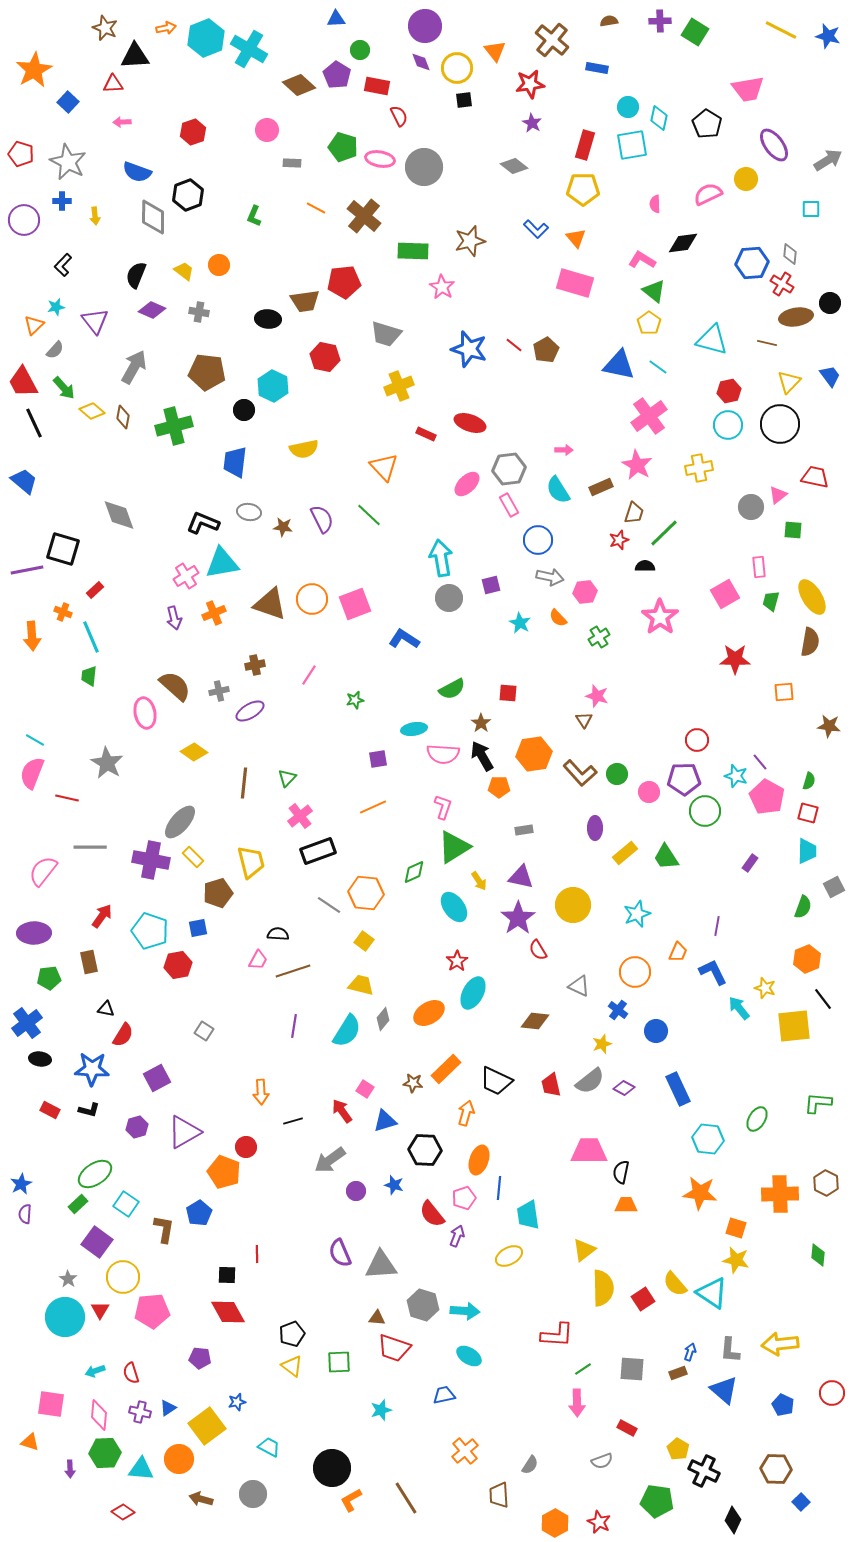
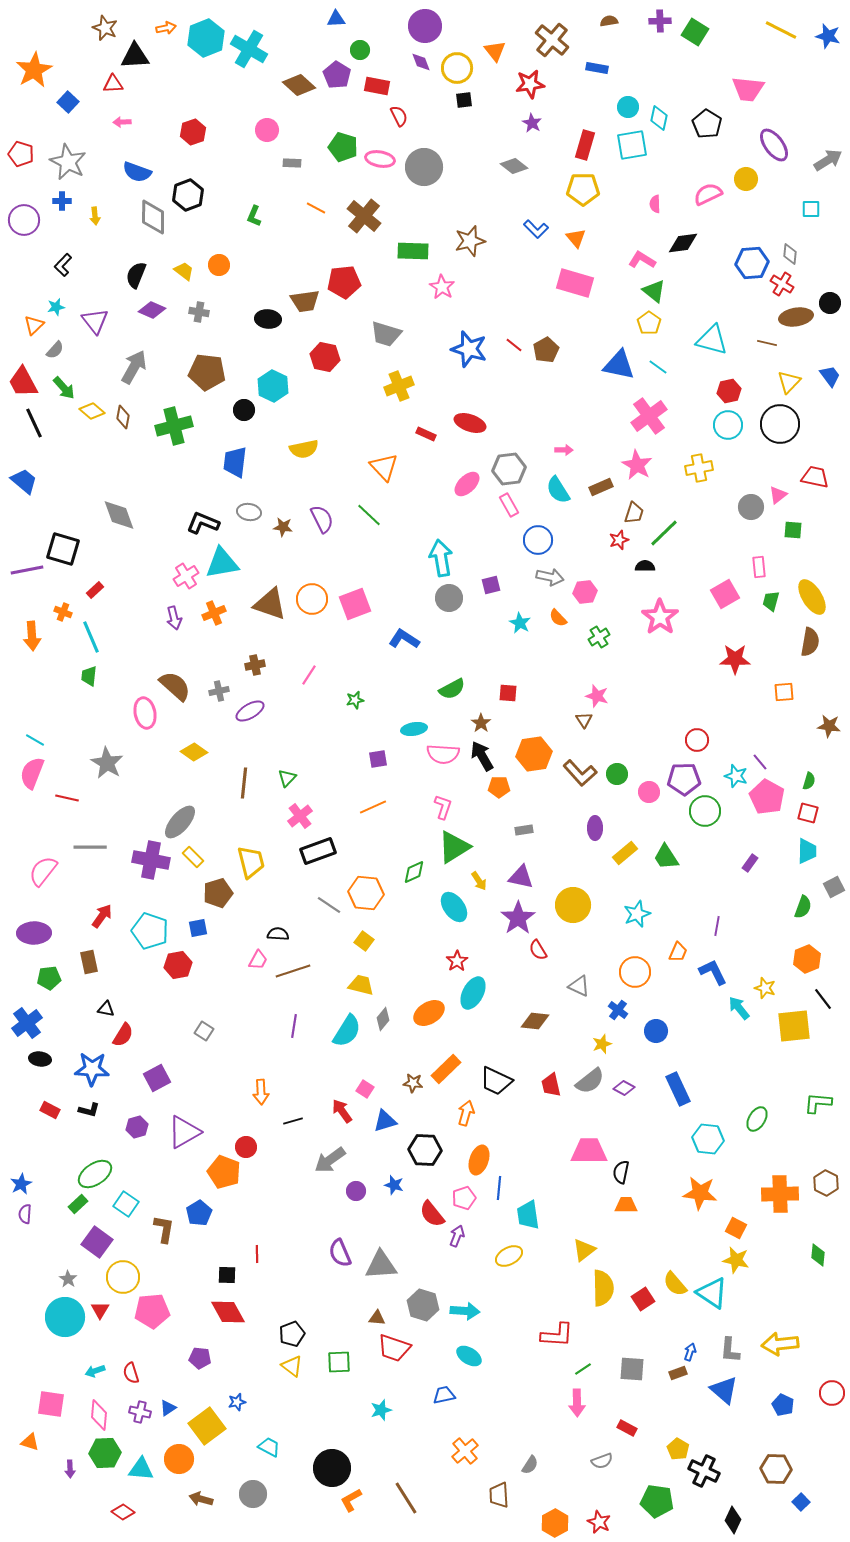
pink trapezoid at (748, 89): rotated 16 degrees clockwise
orange square at (736, 1228): rotated 10 degrees clockwise
